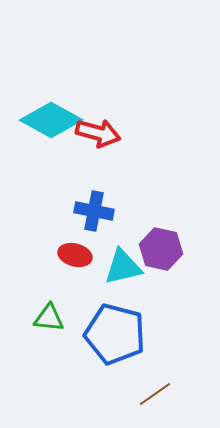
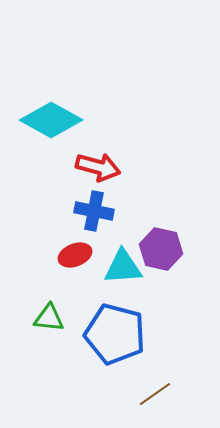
red arrow: moved 34 px down
red ellipse: rotated 36 degrees counterclockwise
cyan triangle: rotated 9 degrees clockwise
